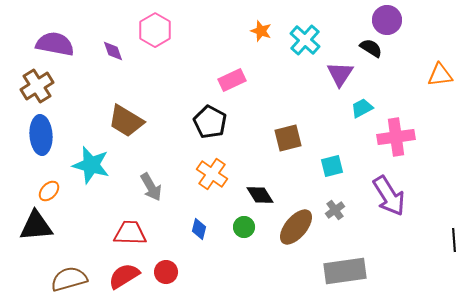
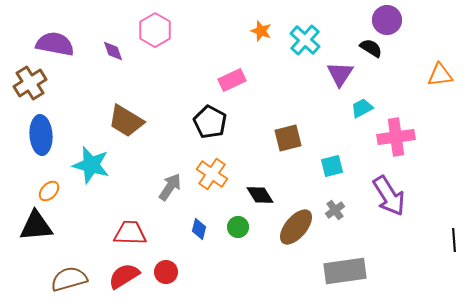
brown cross: moved 7 px left, 3 px up
gray arrow: moved 19 px right; rotated 116 degrees counterclockwise
green circle: moved 6 px left
